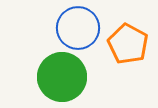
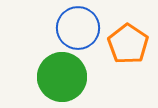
orange pentagon: rotated 6 degrees clockwise
